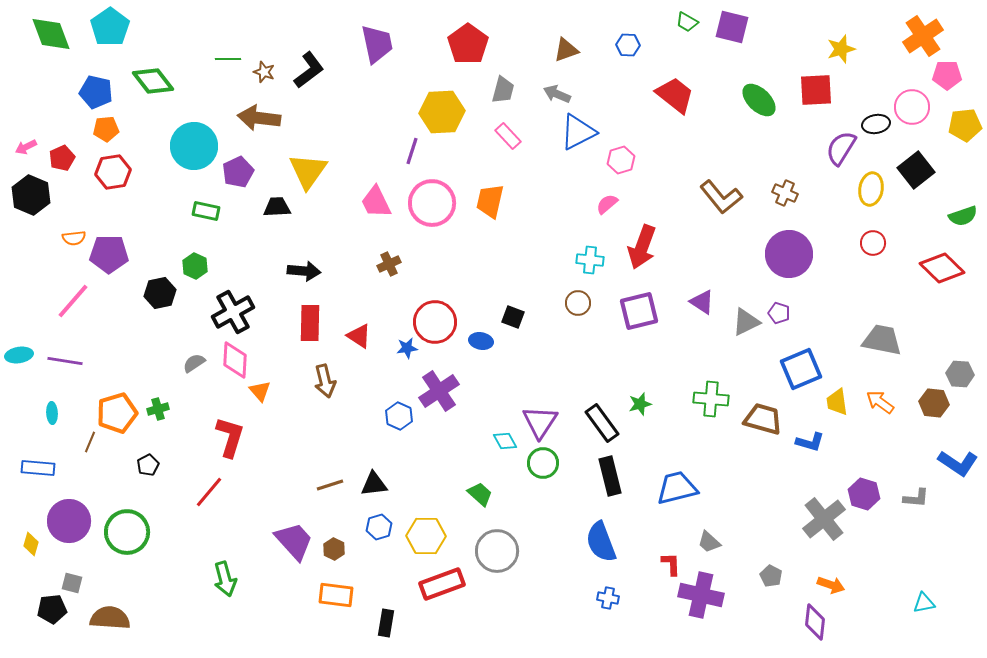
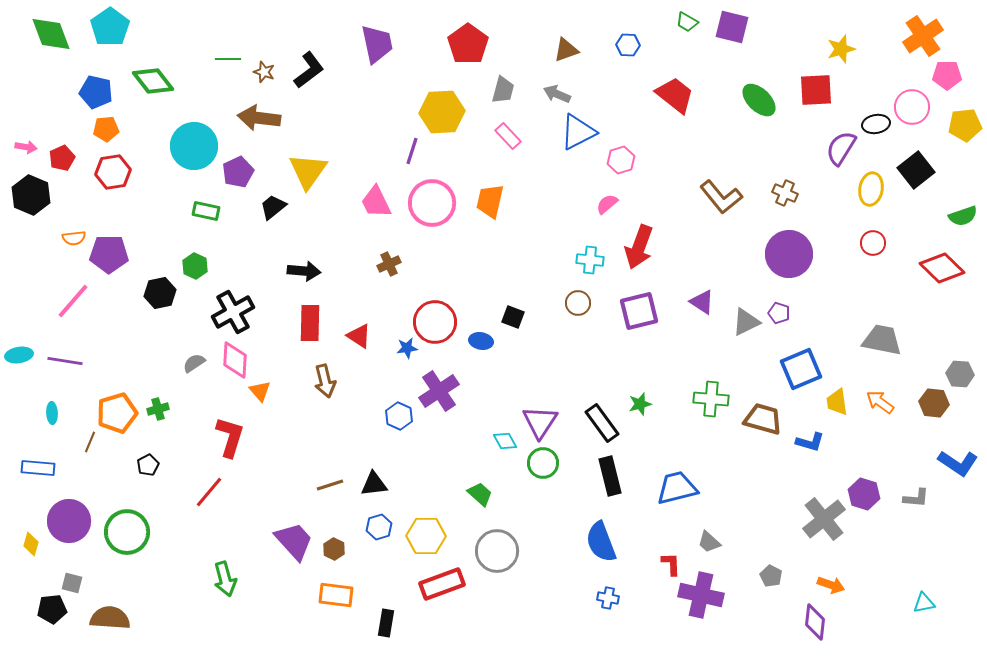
pink arrow at (26, 147): rotated 145 degrees counterclockwise
black trapezoid at (277, 207): moved 4 px left; rotated 36 degrees counterclockwise
red arrow at (642, 247): moved 3 px left
